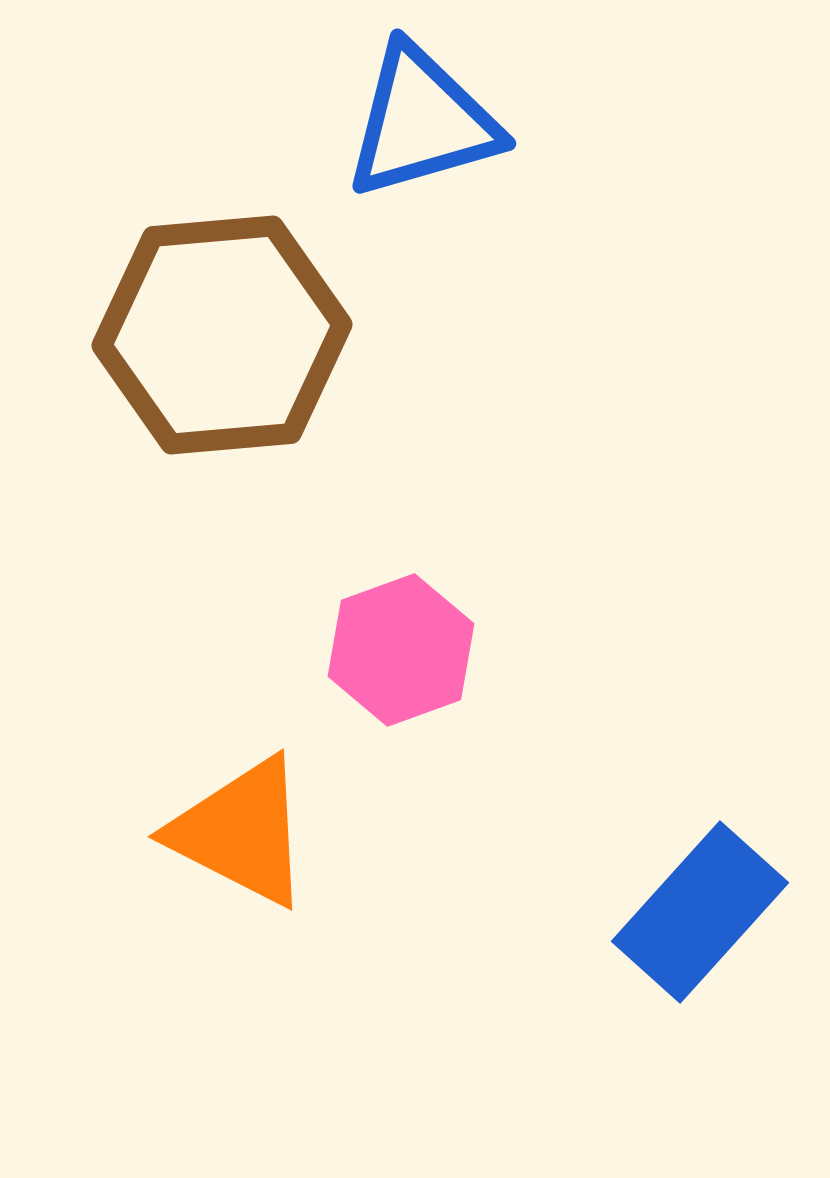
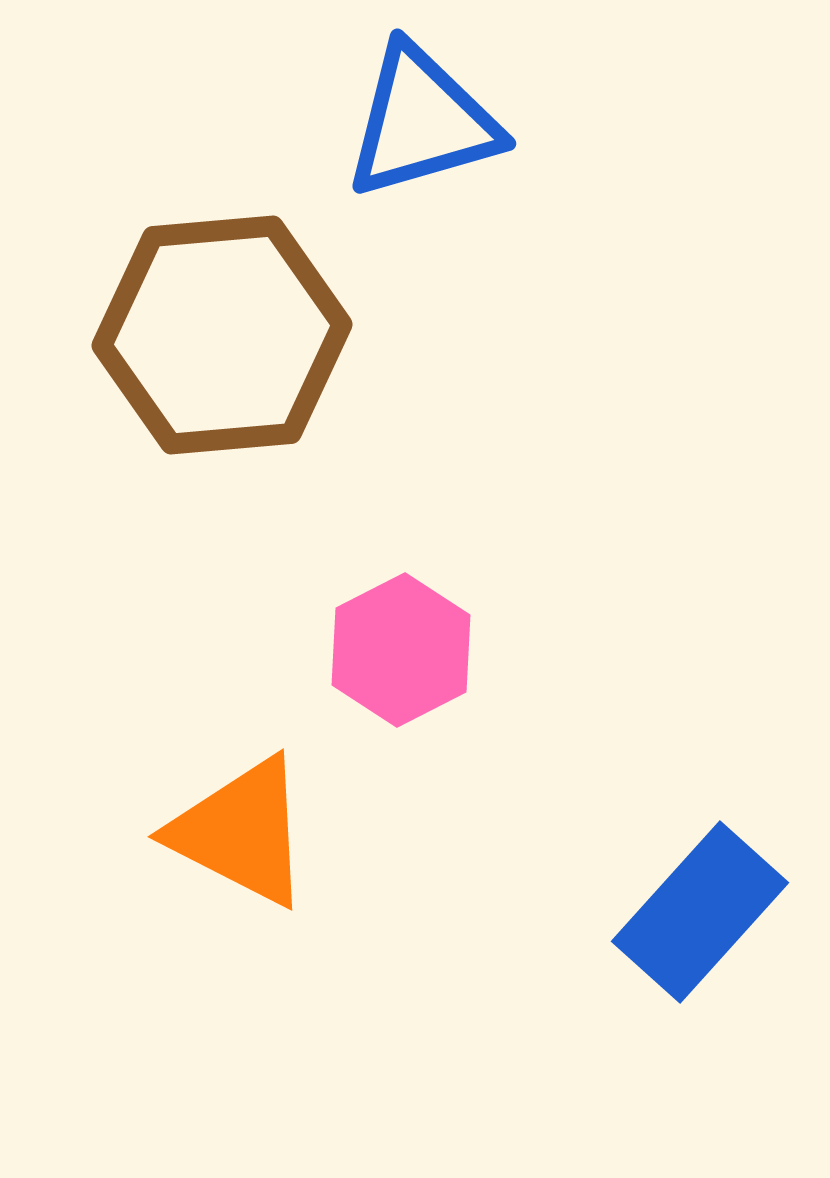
pink hexagon: rotated 7 degrees counterclockwise
